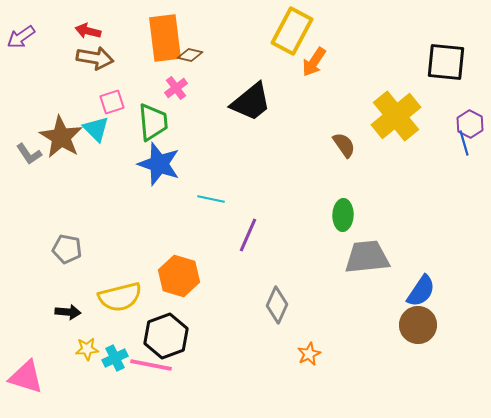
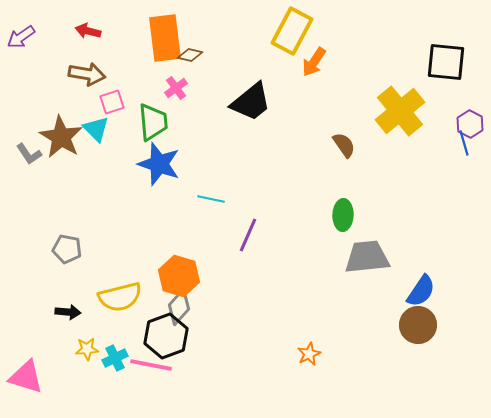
brown arrow: moved 8 px left, 16 px down
yellow cross: moved 4 px right, 5 px up
gray diamond: moved 98 px left, 2 px down; rotated 18 degrees clockwise
